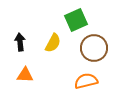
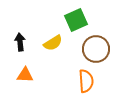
yellow semicircle: rotated 30 degrees clockwise
brown circle: moved 2 px right, 1 px down
orange semicircle: rotated 100 degrees clockwise
